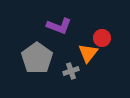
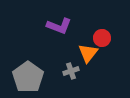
gray pentagon: moved 9 px left, 19 px down
